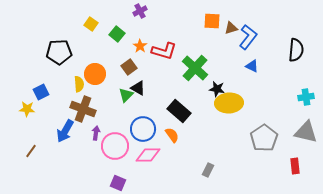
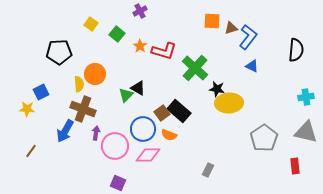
brown square: moved 33 px right, 46 px down
orange semicircle: moved 3 px left; rotated 147 degrees clockwise
